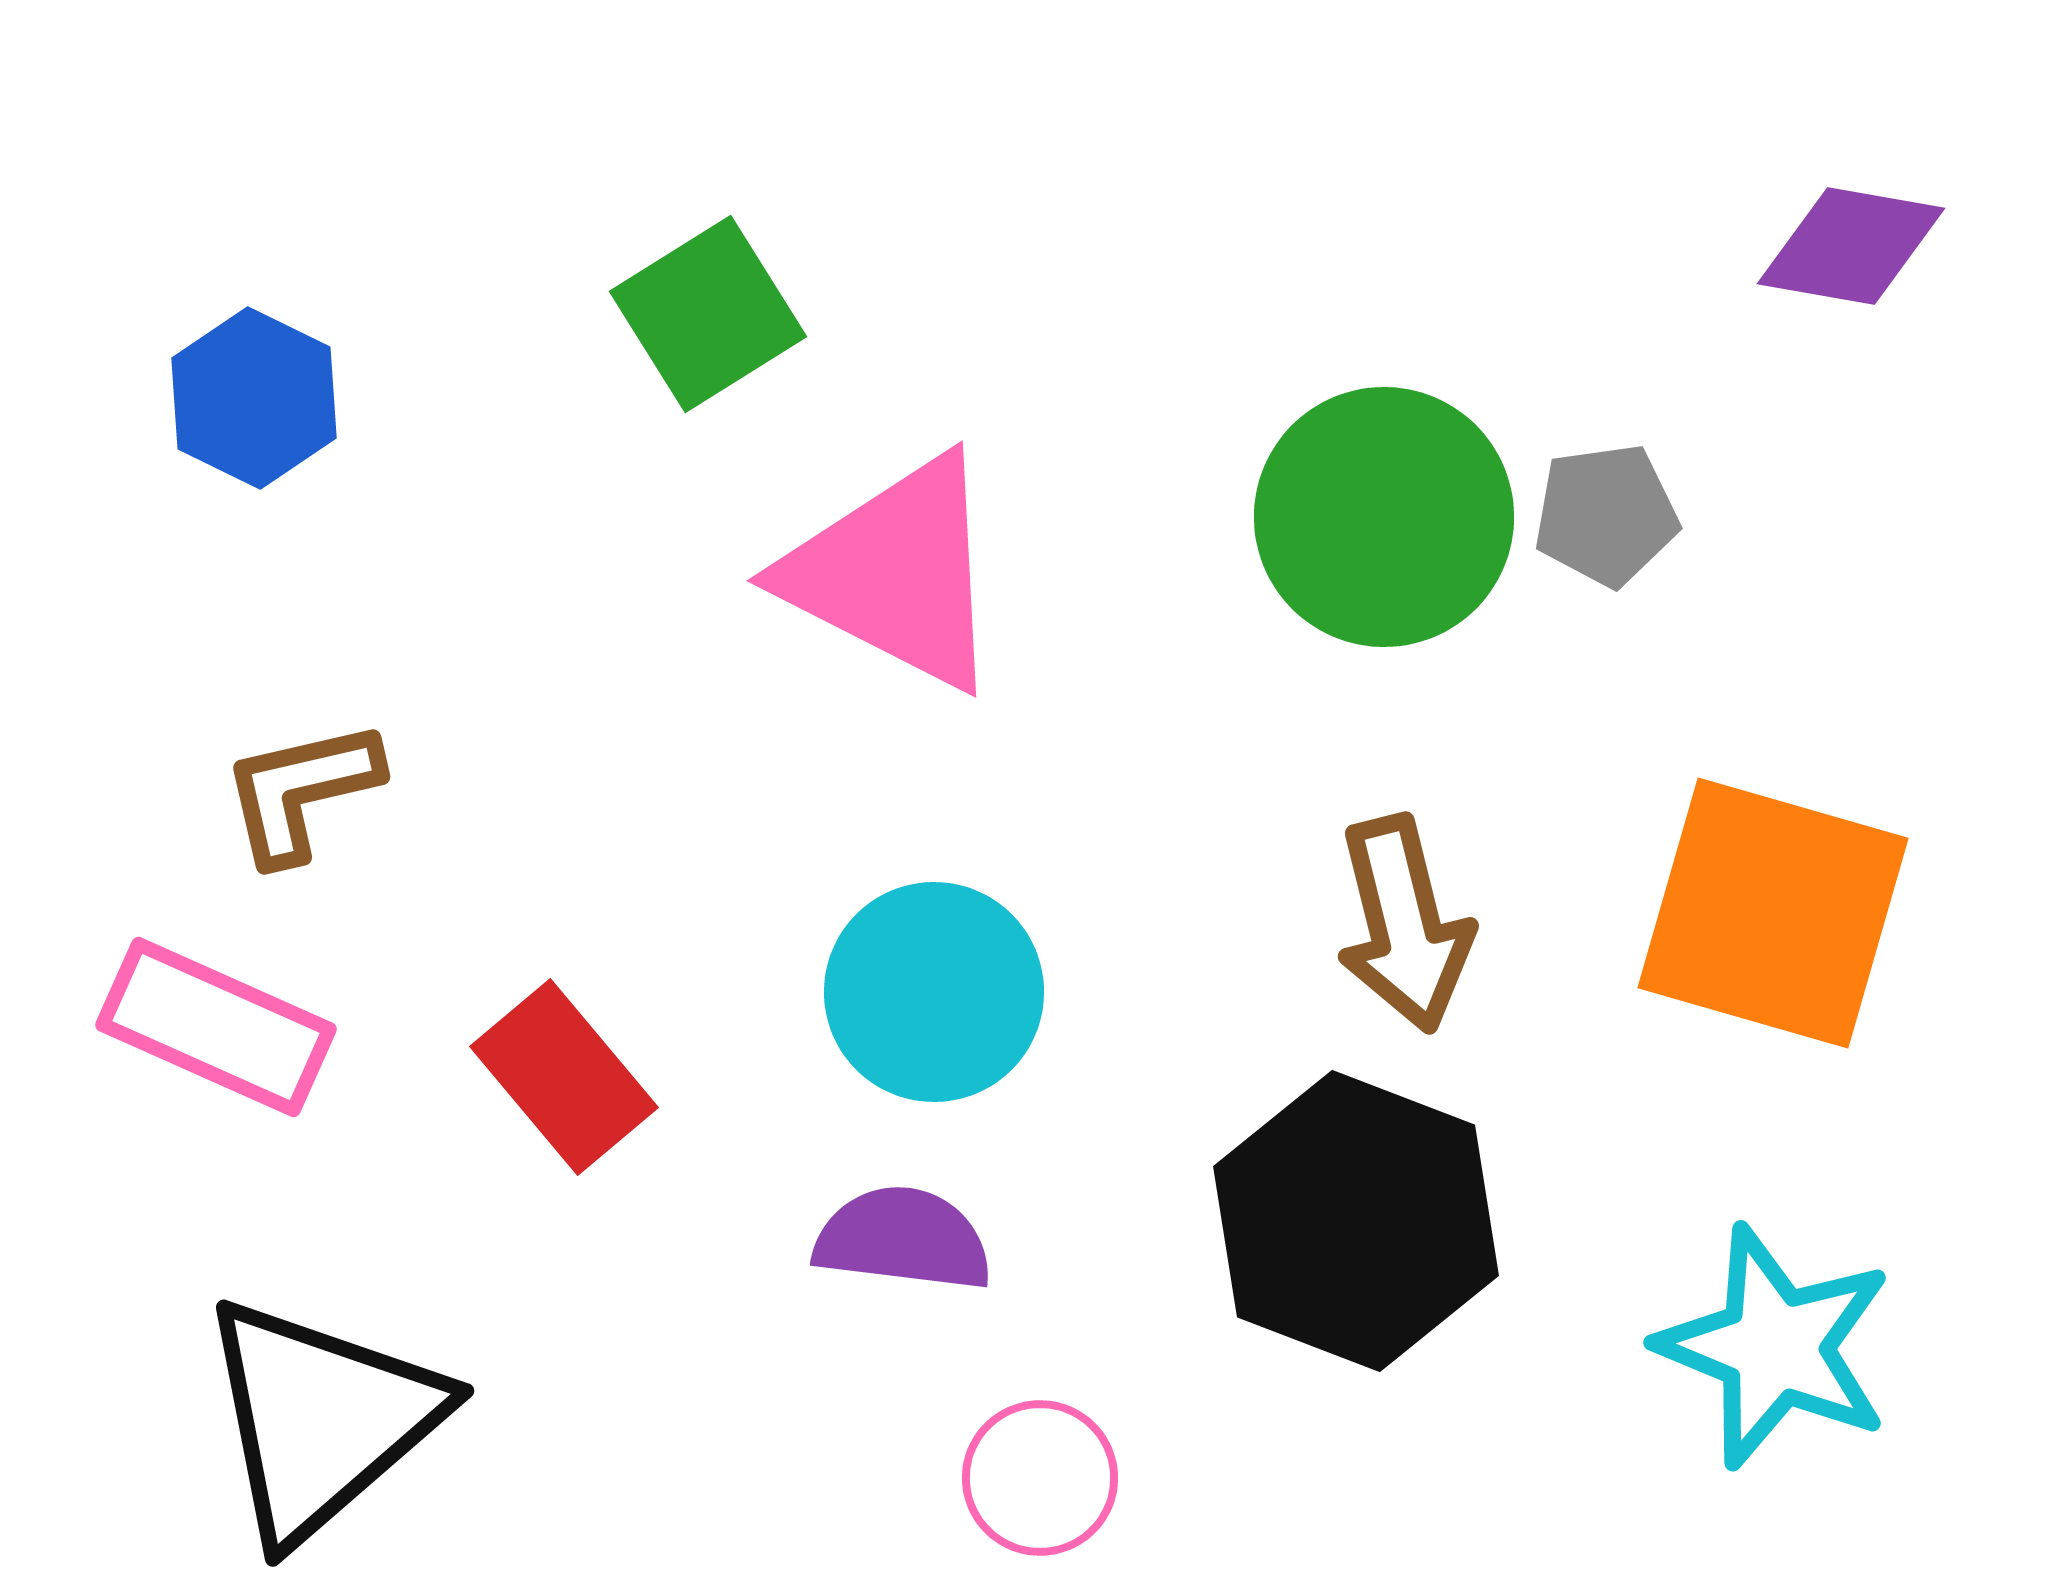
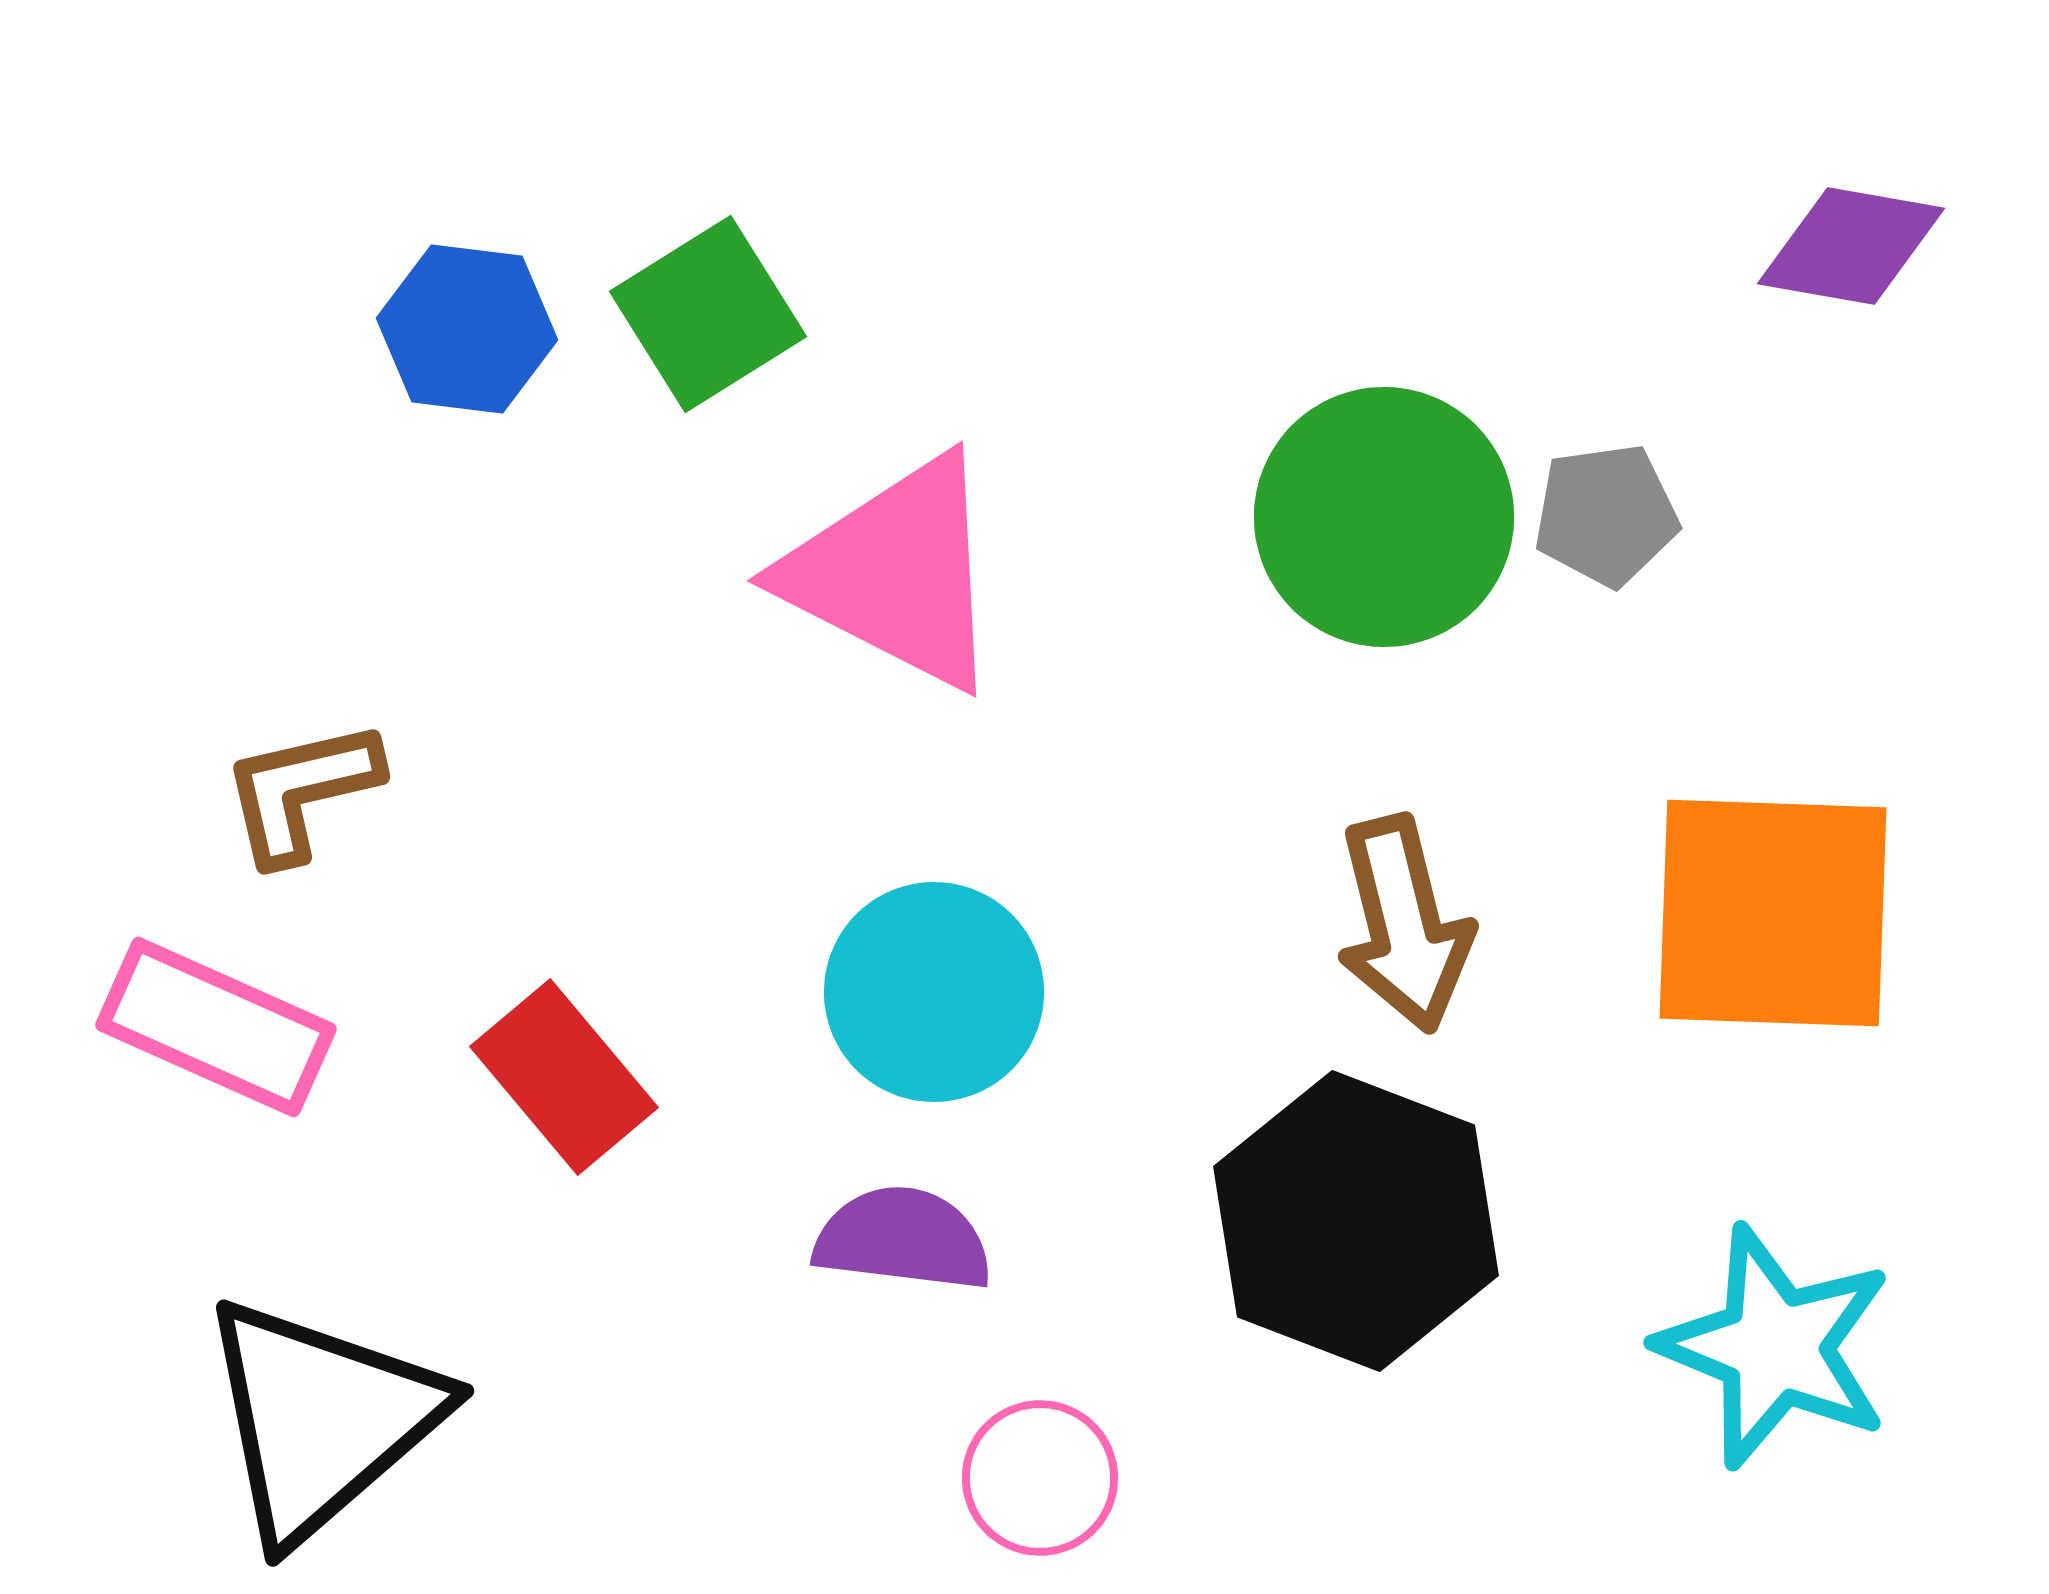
blue hexagon: moved 213 px right, 69 px up; rotated 19 degrees counterclockwise
orange square: rotated 14 degrees counterclockwise
